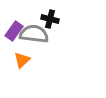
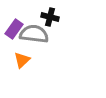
black cross: moved 2 px up
purple rectangle: moved 2 px up
